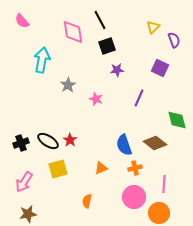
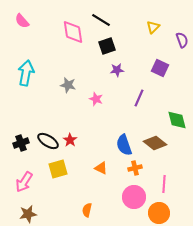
black line: moved 1 px right; rotated 30 degrees counterclockwise
purple semicircle: moved 8 px right
cyan arrow: moved 16 px left, 13 px down
gray star: rotated 28 degrees counterclockwise
orange triangle: rotated 48 degrees clockwise
orange semicircle: moved 9 px down
